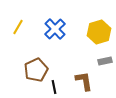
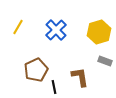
blue cross: moved 1 px right, 1 px down
gray rectangle: rotated 32 degrees clockwise
brown L-shape: moved 4 px left, 4 px up
